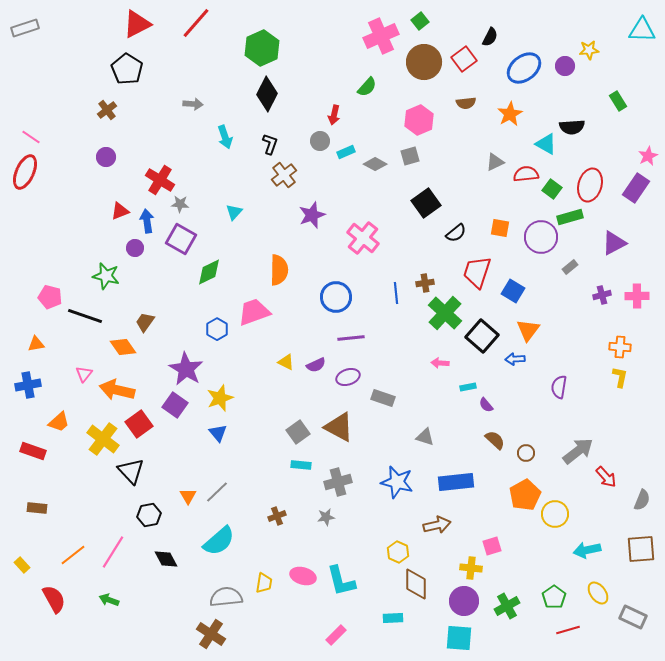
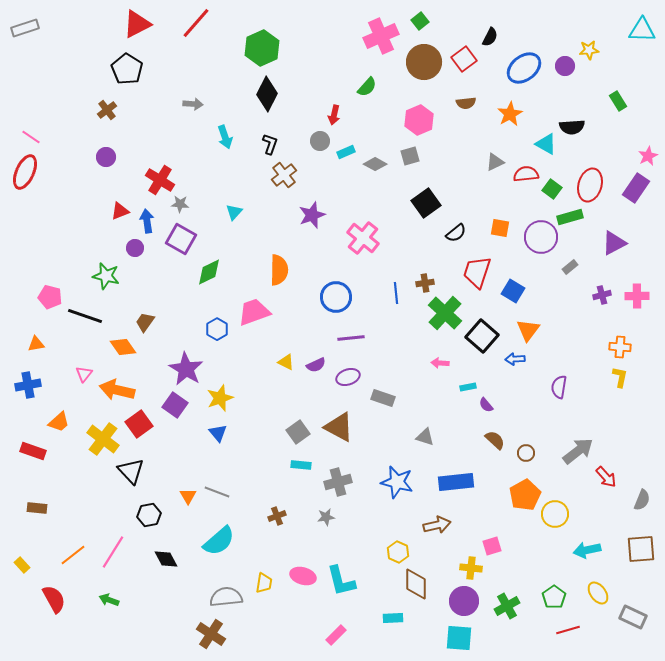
gray line at (217, 492): rotated 65 degrees clockwise
